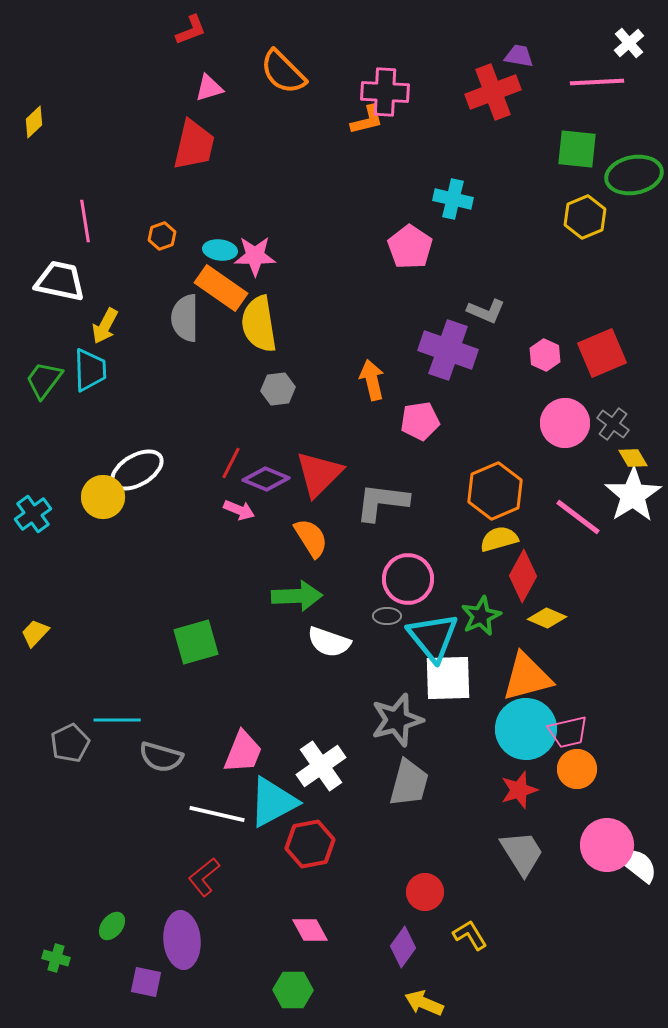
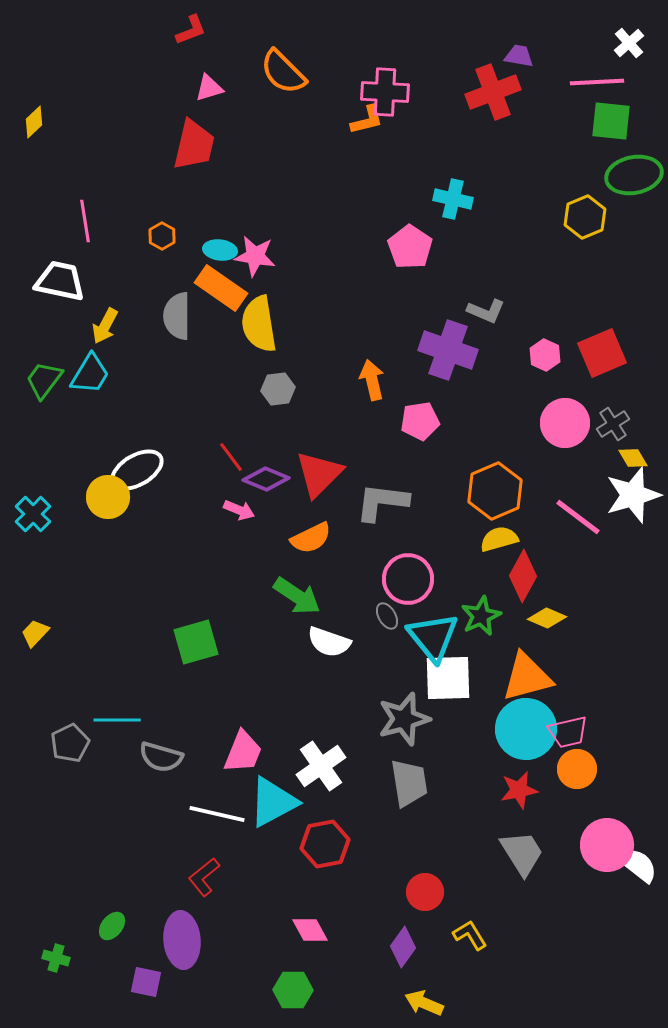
green square at (577, 149): moved 34 px right, 28 px up
orange hexagon at (162, 236): rotated 12 degrees counterclockwise
pink star at (255, 256): rotated 9 degrees clockwise
gray semicircle at (185, 318): moved 8 px left, 2 px up
cyan trapezoid at (90, 370): moved 4 px down; rotated 33 degrees clockwise
gray cross at (613, 424): rotated 20 degrees clockwise
red line at (231, 463): moved 6 px up; rotated 64 degrees counterclockwise
white star at (633, 495): rotated 16 degrees clockwise
yellow circle at (103, 497): moved 5 px right
cyan cross at (33, 514): rotated 9 degrees counterclockwise
orange semicircle at (311, 538): rotated 96 degrees clockwise
green arrow at (297, 596): rotated 36 degrees clockwise
gray ellipse at (387, 616): rotated 60 degrees clockwise
gray star at (397, 720): moved 7 px right, 1 px up
gray trapezoid at (409, 783): rotated 24 degrees counterclockwise
red star at (519, 790): rotated 6 degrees clockwise
red hexagon at (310, 844): moved 15 px right
